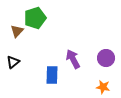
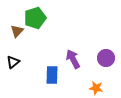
orange star: moved 7 px left, 1 px down
